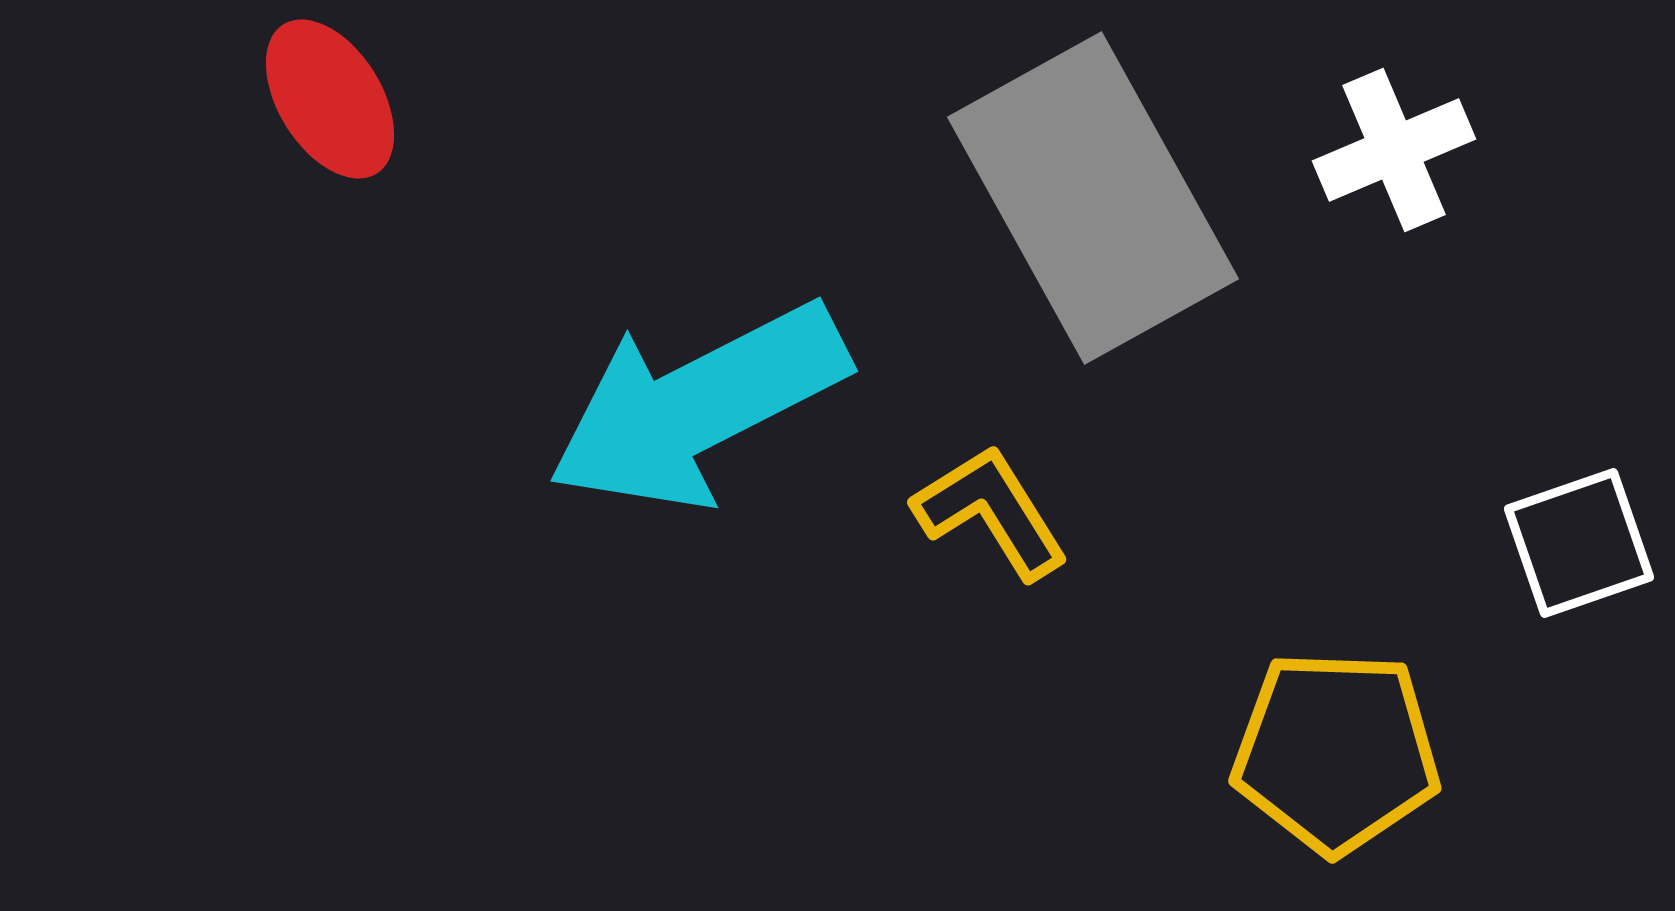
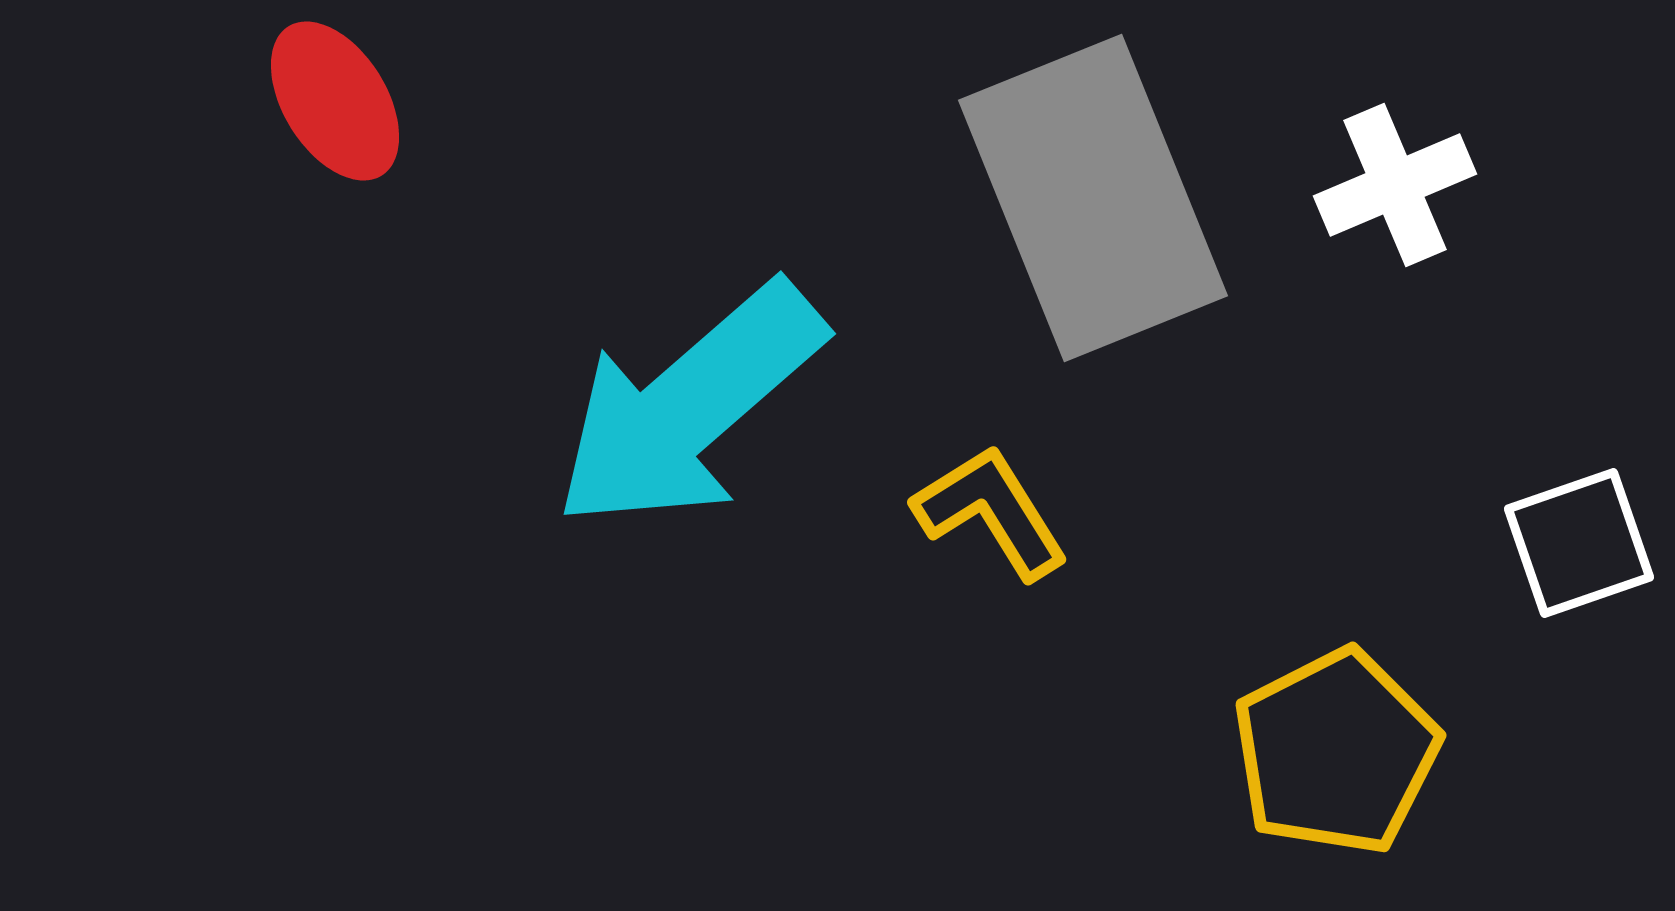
red ellipse: moved 5 px right, 2 px down
white cross: moved 1 px right, 35 px down
gray rectangle: rotated 7 degrees clockwise
cyan arrow: moved 9 px left; rotated 14 degrees counterclockwise
yellow pentagon: rotated 29 degrees counterclockwise
